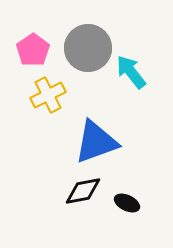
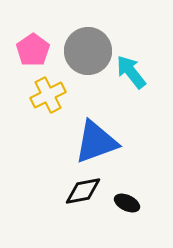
gray circle: moved 3 px down
